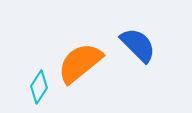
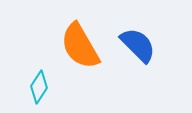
orange semicircle: moved 17 px up; rotated 81 degrees counterclockwise
